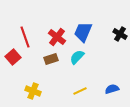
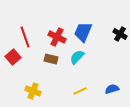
red cross: rotated 12 degrees counterclockwise
brown rectangle: rotated 32 degrees clockwise
